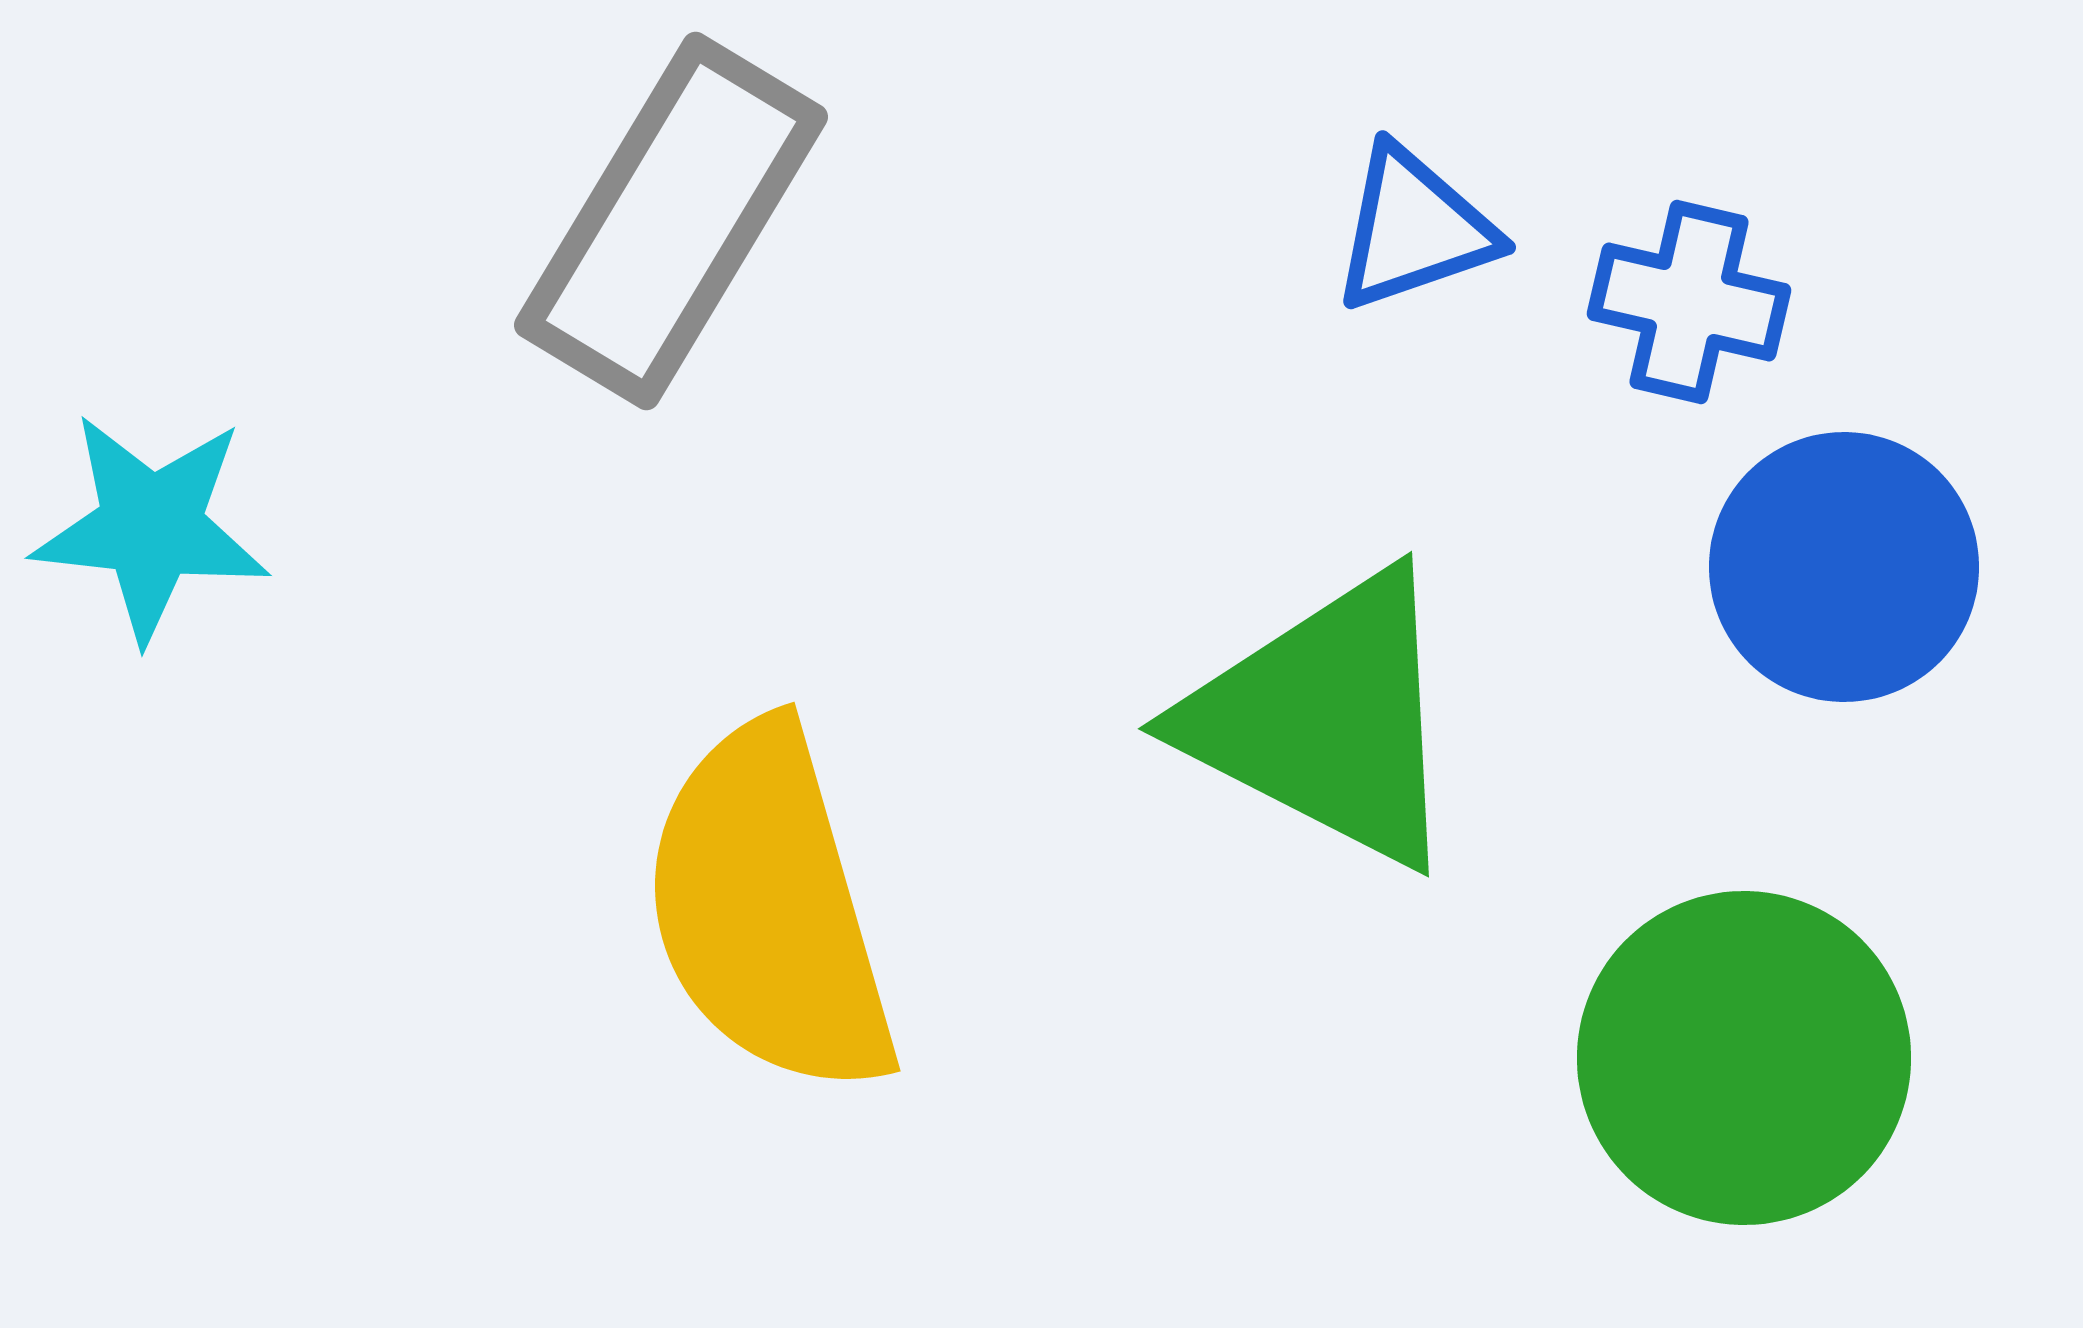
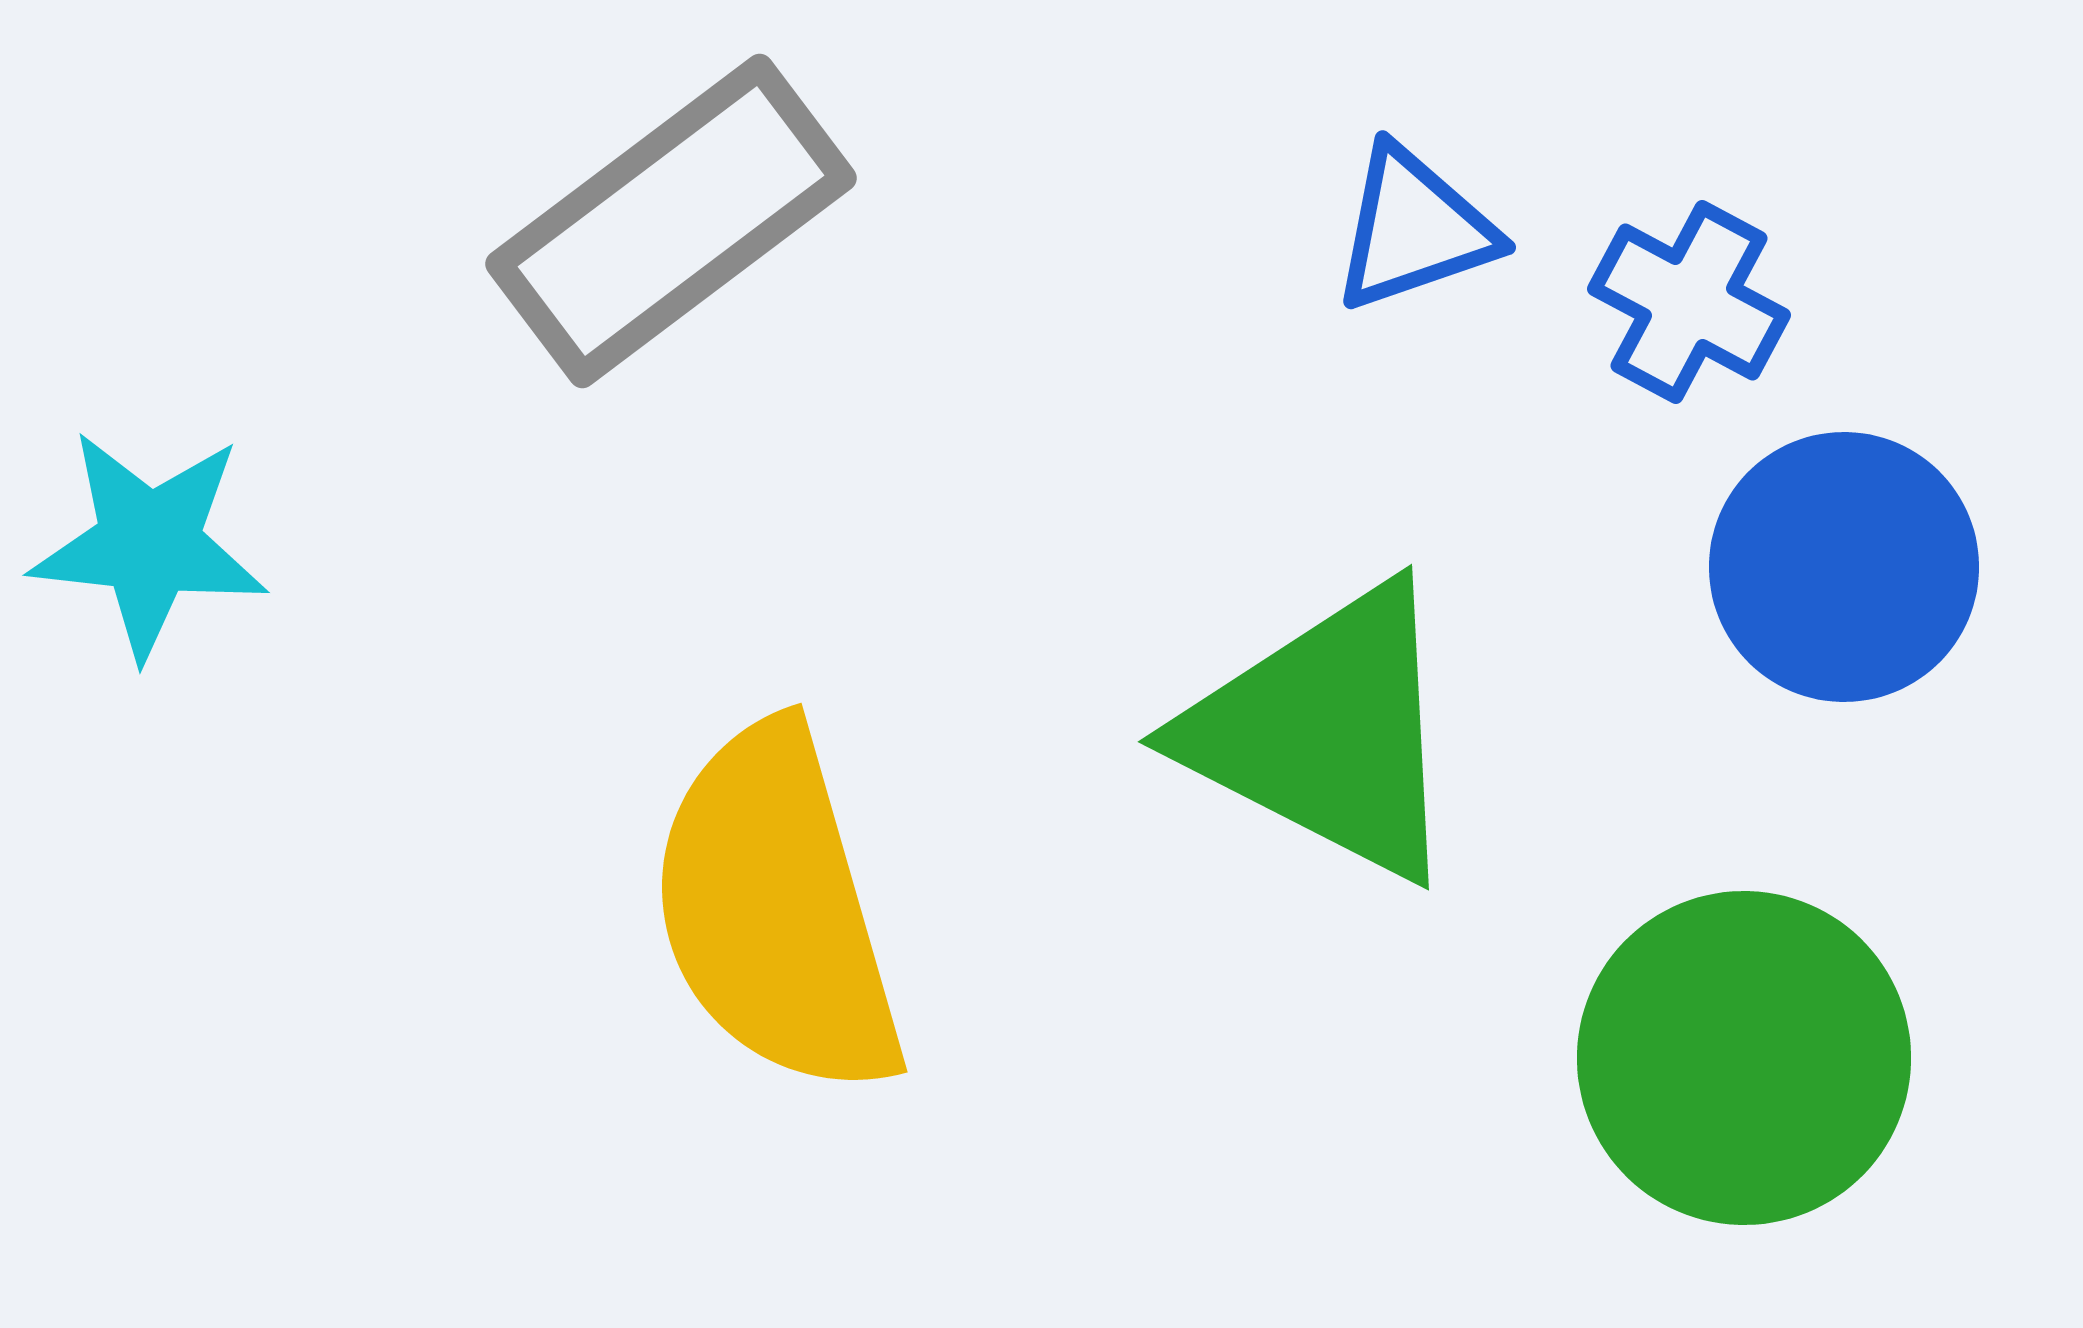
gray rectangle: rotated 22 degrees clockwise
blue cross: rotated 15 degrees clockwise
cyan star: moved 2 px left, 17 px down
green triangle: moved 13 px down
yellow semicircle: moved 7 px right, 1 px down
